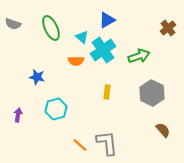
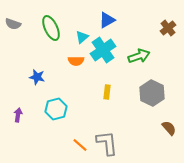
cyan triangle: rotated 40 degrees clockwise
brown semicircle: moved 6 px right, 2 px up
